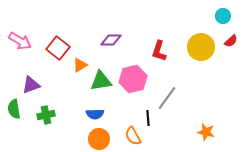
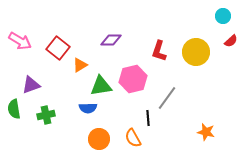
yellow circle: moved 5 px left, 5 px down
green triangle: moved 5 px down
blue semicircle: moved 7 px left, 6 px up
orange semicircle: moved 2 px down
